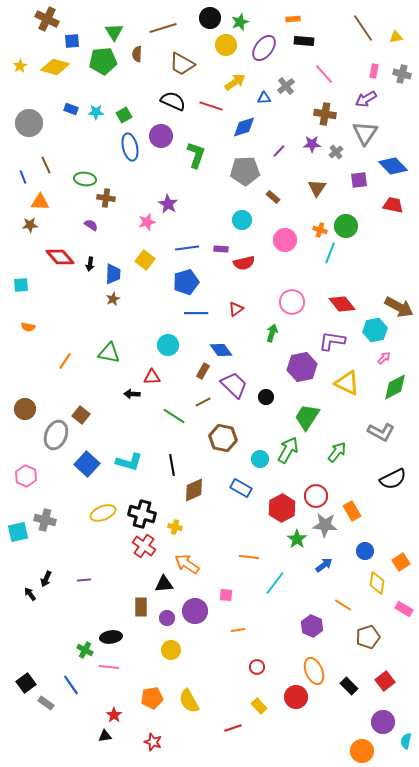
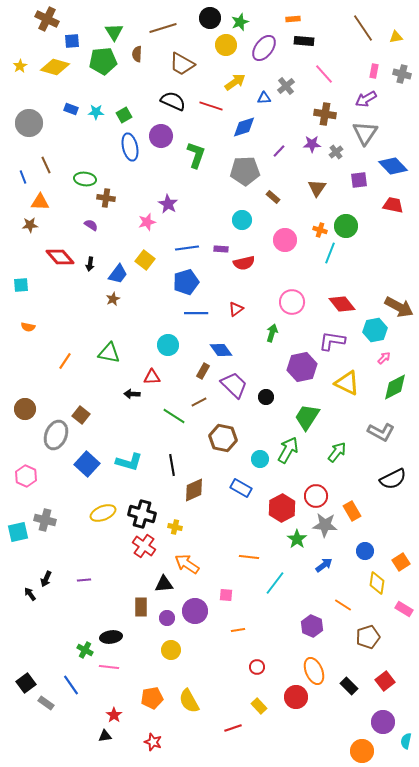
blue trapezoid at (113, 274): moved 5 px right; rotated 35 degrees clockwise
brown line at (203, 402): moved 4 px left
